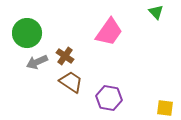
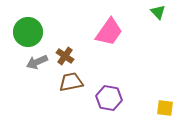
green triangle: moved 2 px right
green circle: moved 1 px right, 1 px up
brown trapezoid: rotated 45 degrees counterclockwise
